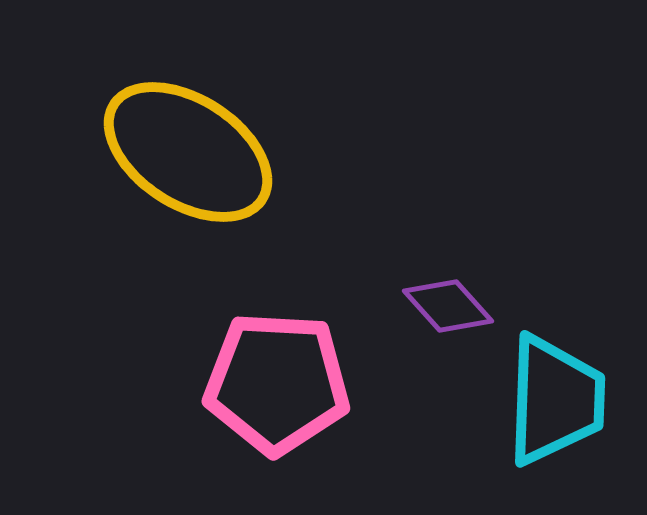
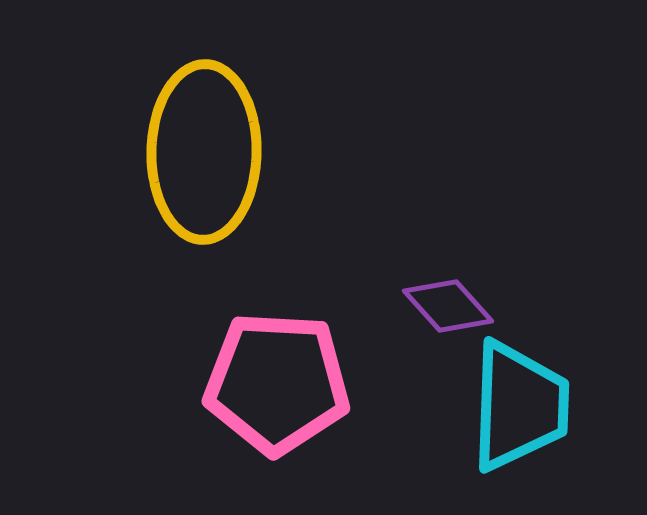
yellow ellipse: moved 16 px right; rotated 58 degrees clockwise
cyan trapezoid: moved 36 px left, 6 px down
